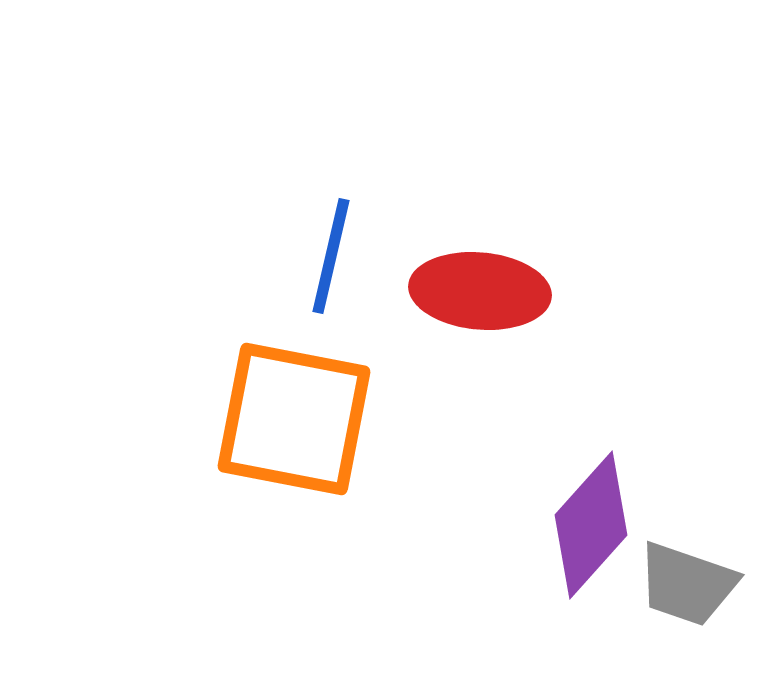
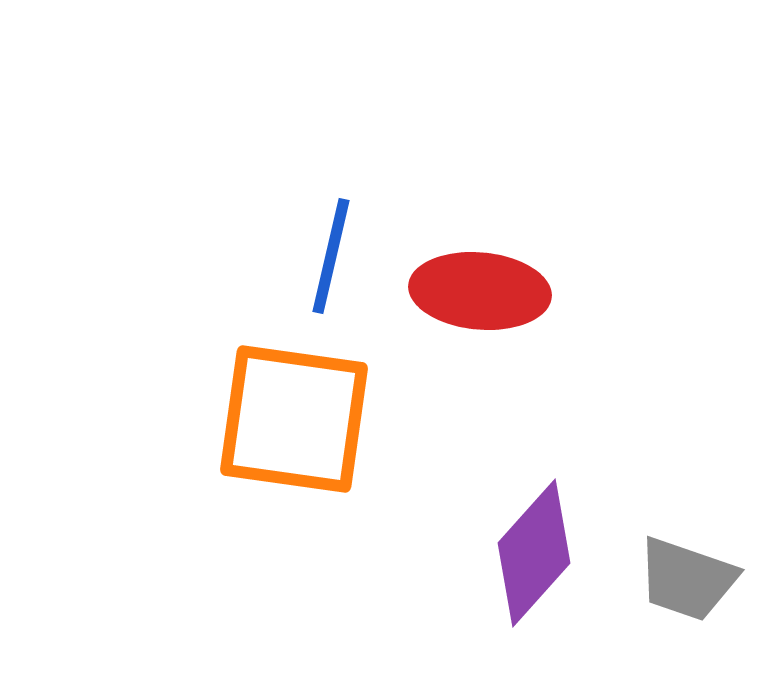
orange square: rotated 3 degrees counterclockwise
purple diamond: moved 57 px left, 28 px down
gray trapezoid: moved 5 px up
